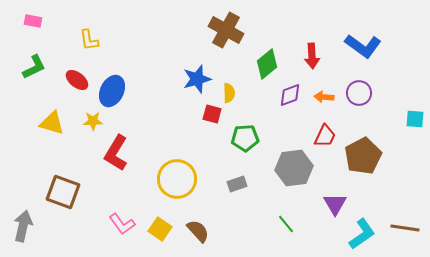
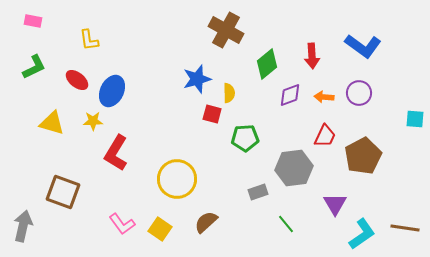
gray rectangle: moved 21 px right, 8 px down
brown semicircle: moved 8 px right, 9 px up; rotated 90 degrees counterclockwise
